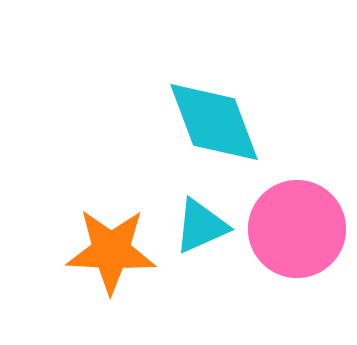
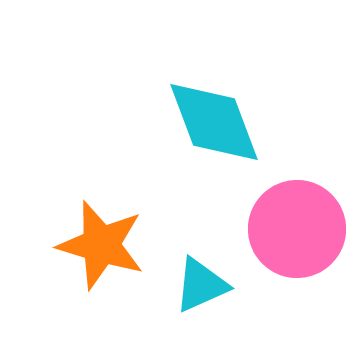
cyan triangle: moved 59 px down
orange star: moved 10 px left, 6 px up; rotated 14 degrees clockwise
